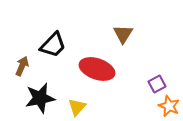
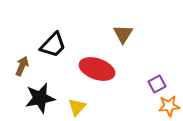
orange star: rotated 30 degrees counterclockwise
